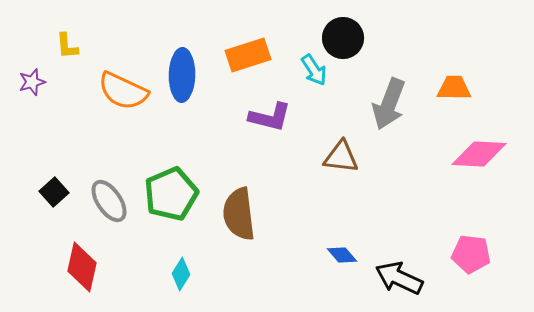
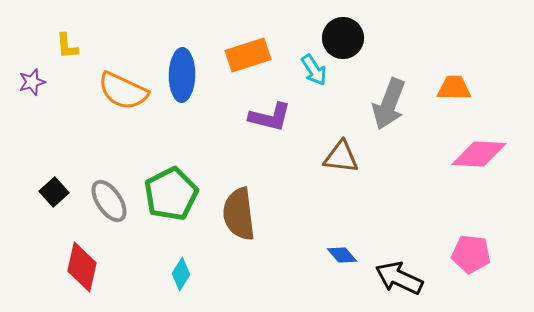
green pentagon: rotated 4 degrees counterclockwise
